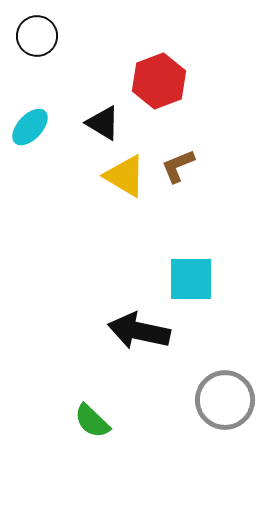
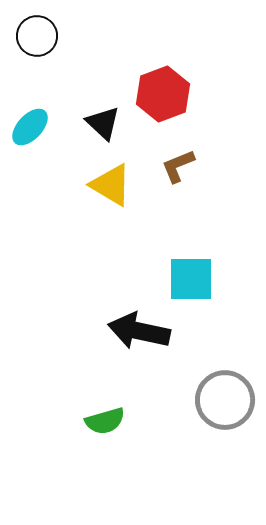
red hexagon: moved 4 px right, 13 px down
black triangle: rotated 12 degrees clockwise
yellow triangle: moved 14 px left, 9 px down
green semicircle: moved 13 px right; rotated 60 degrees counterclockwise
